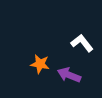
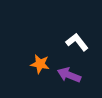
white L-shape: moved 5 px left, 1 px up
